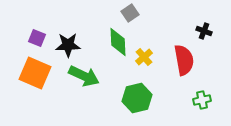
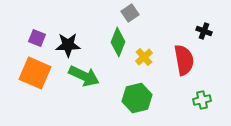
green diamond: rotated 24 degrees clockwise
